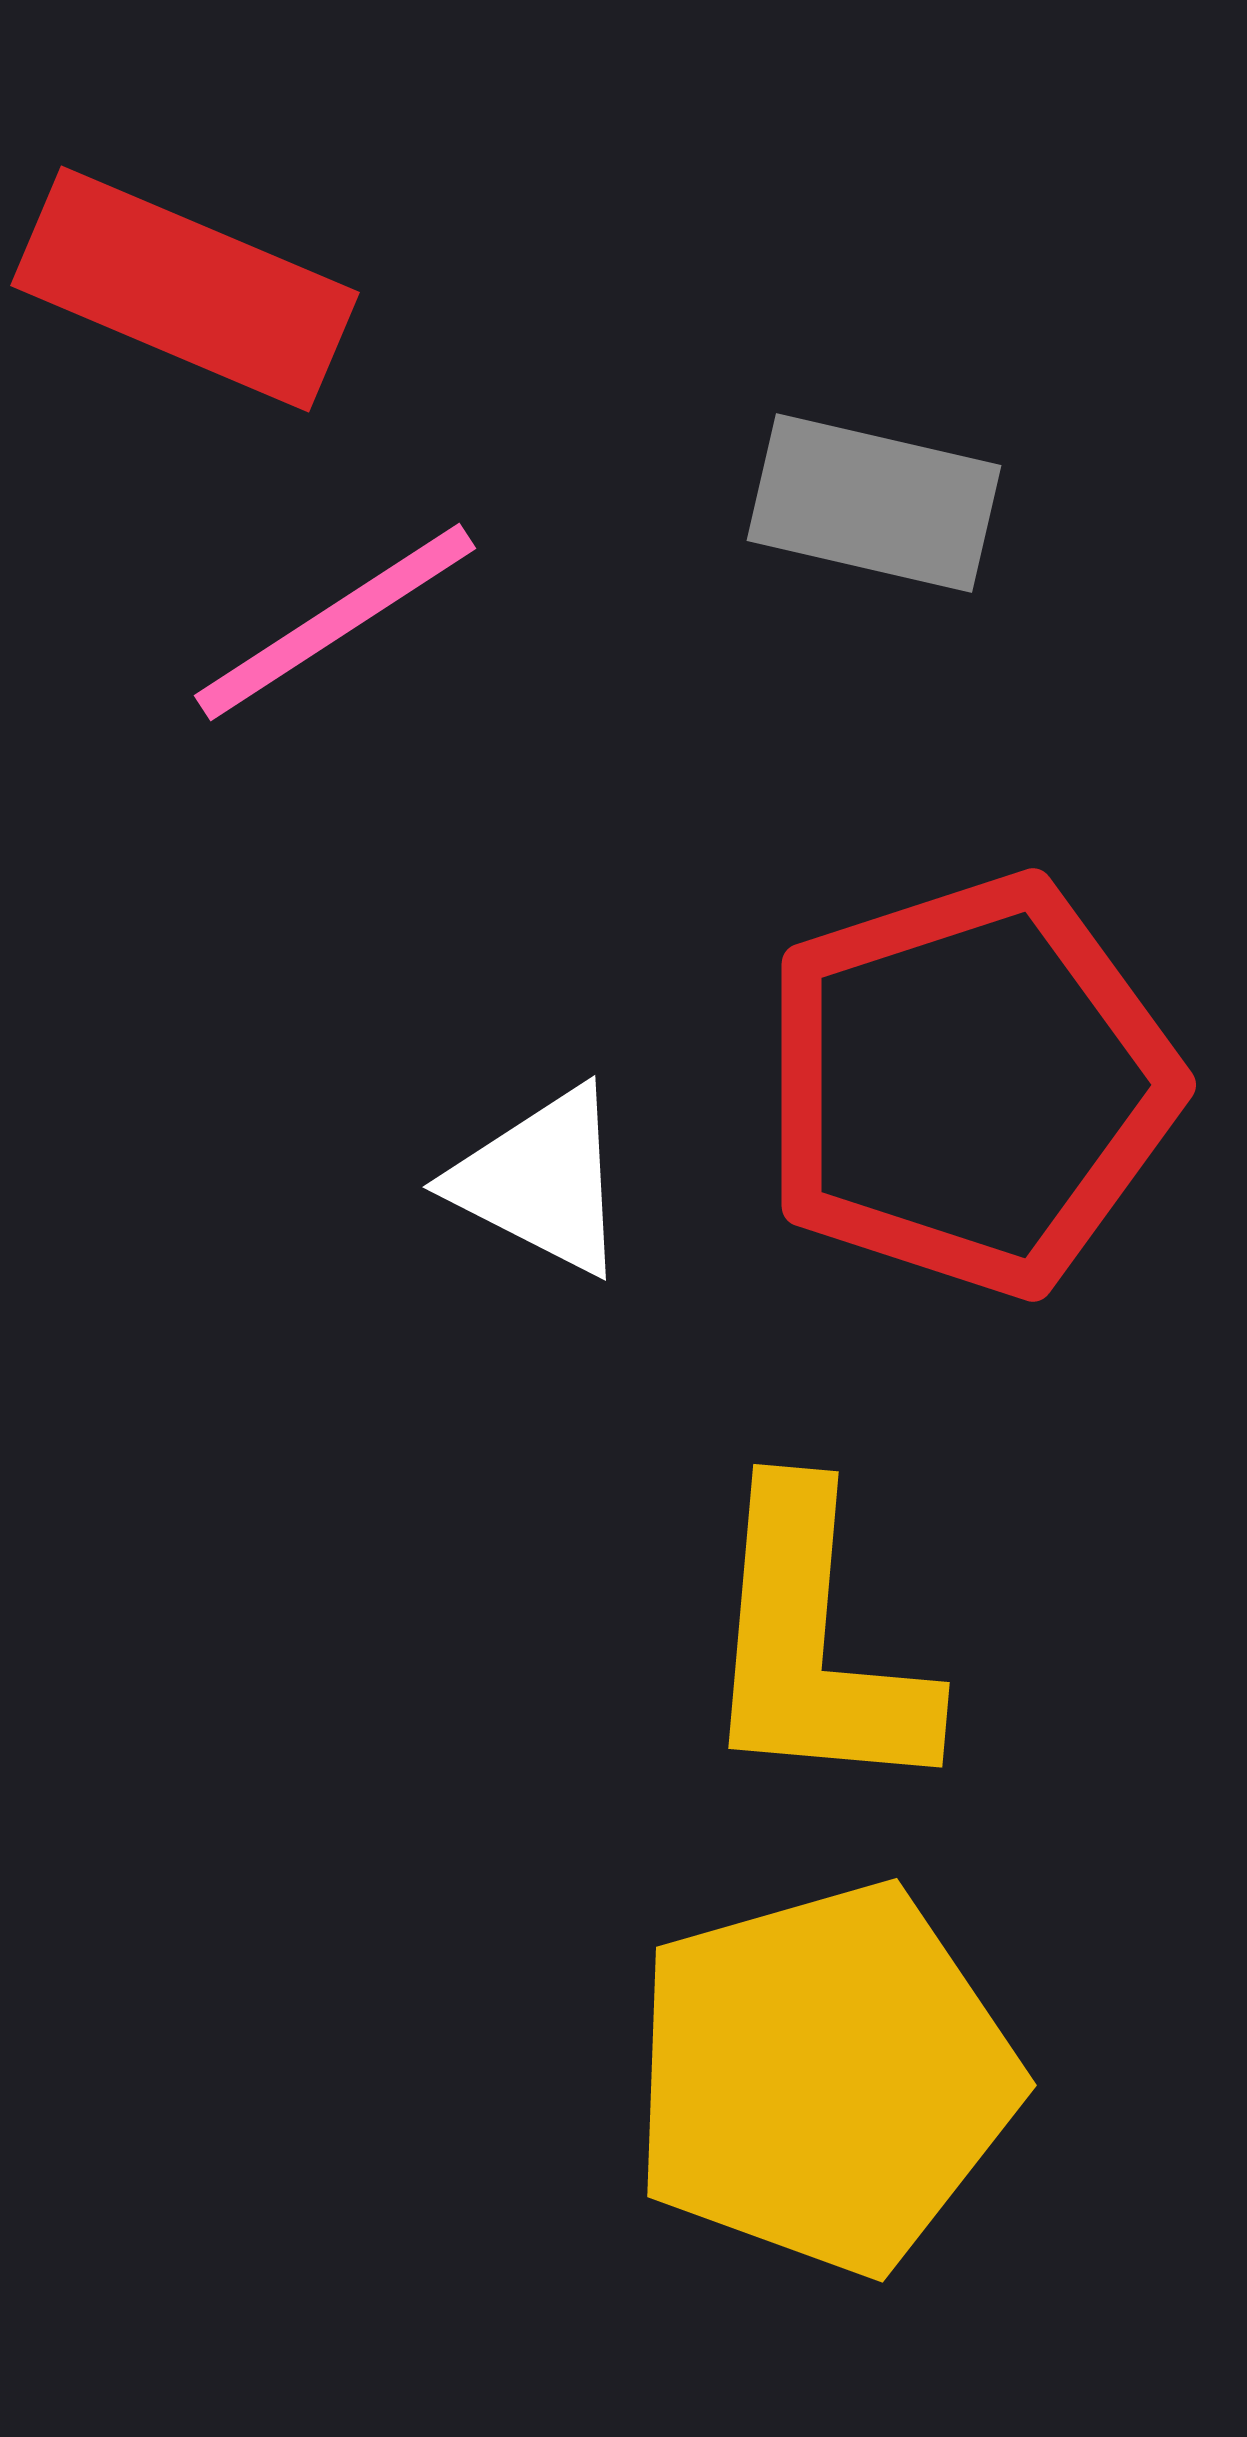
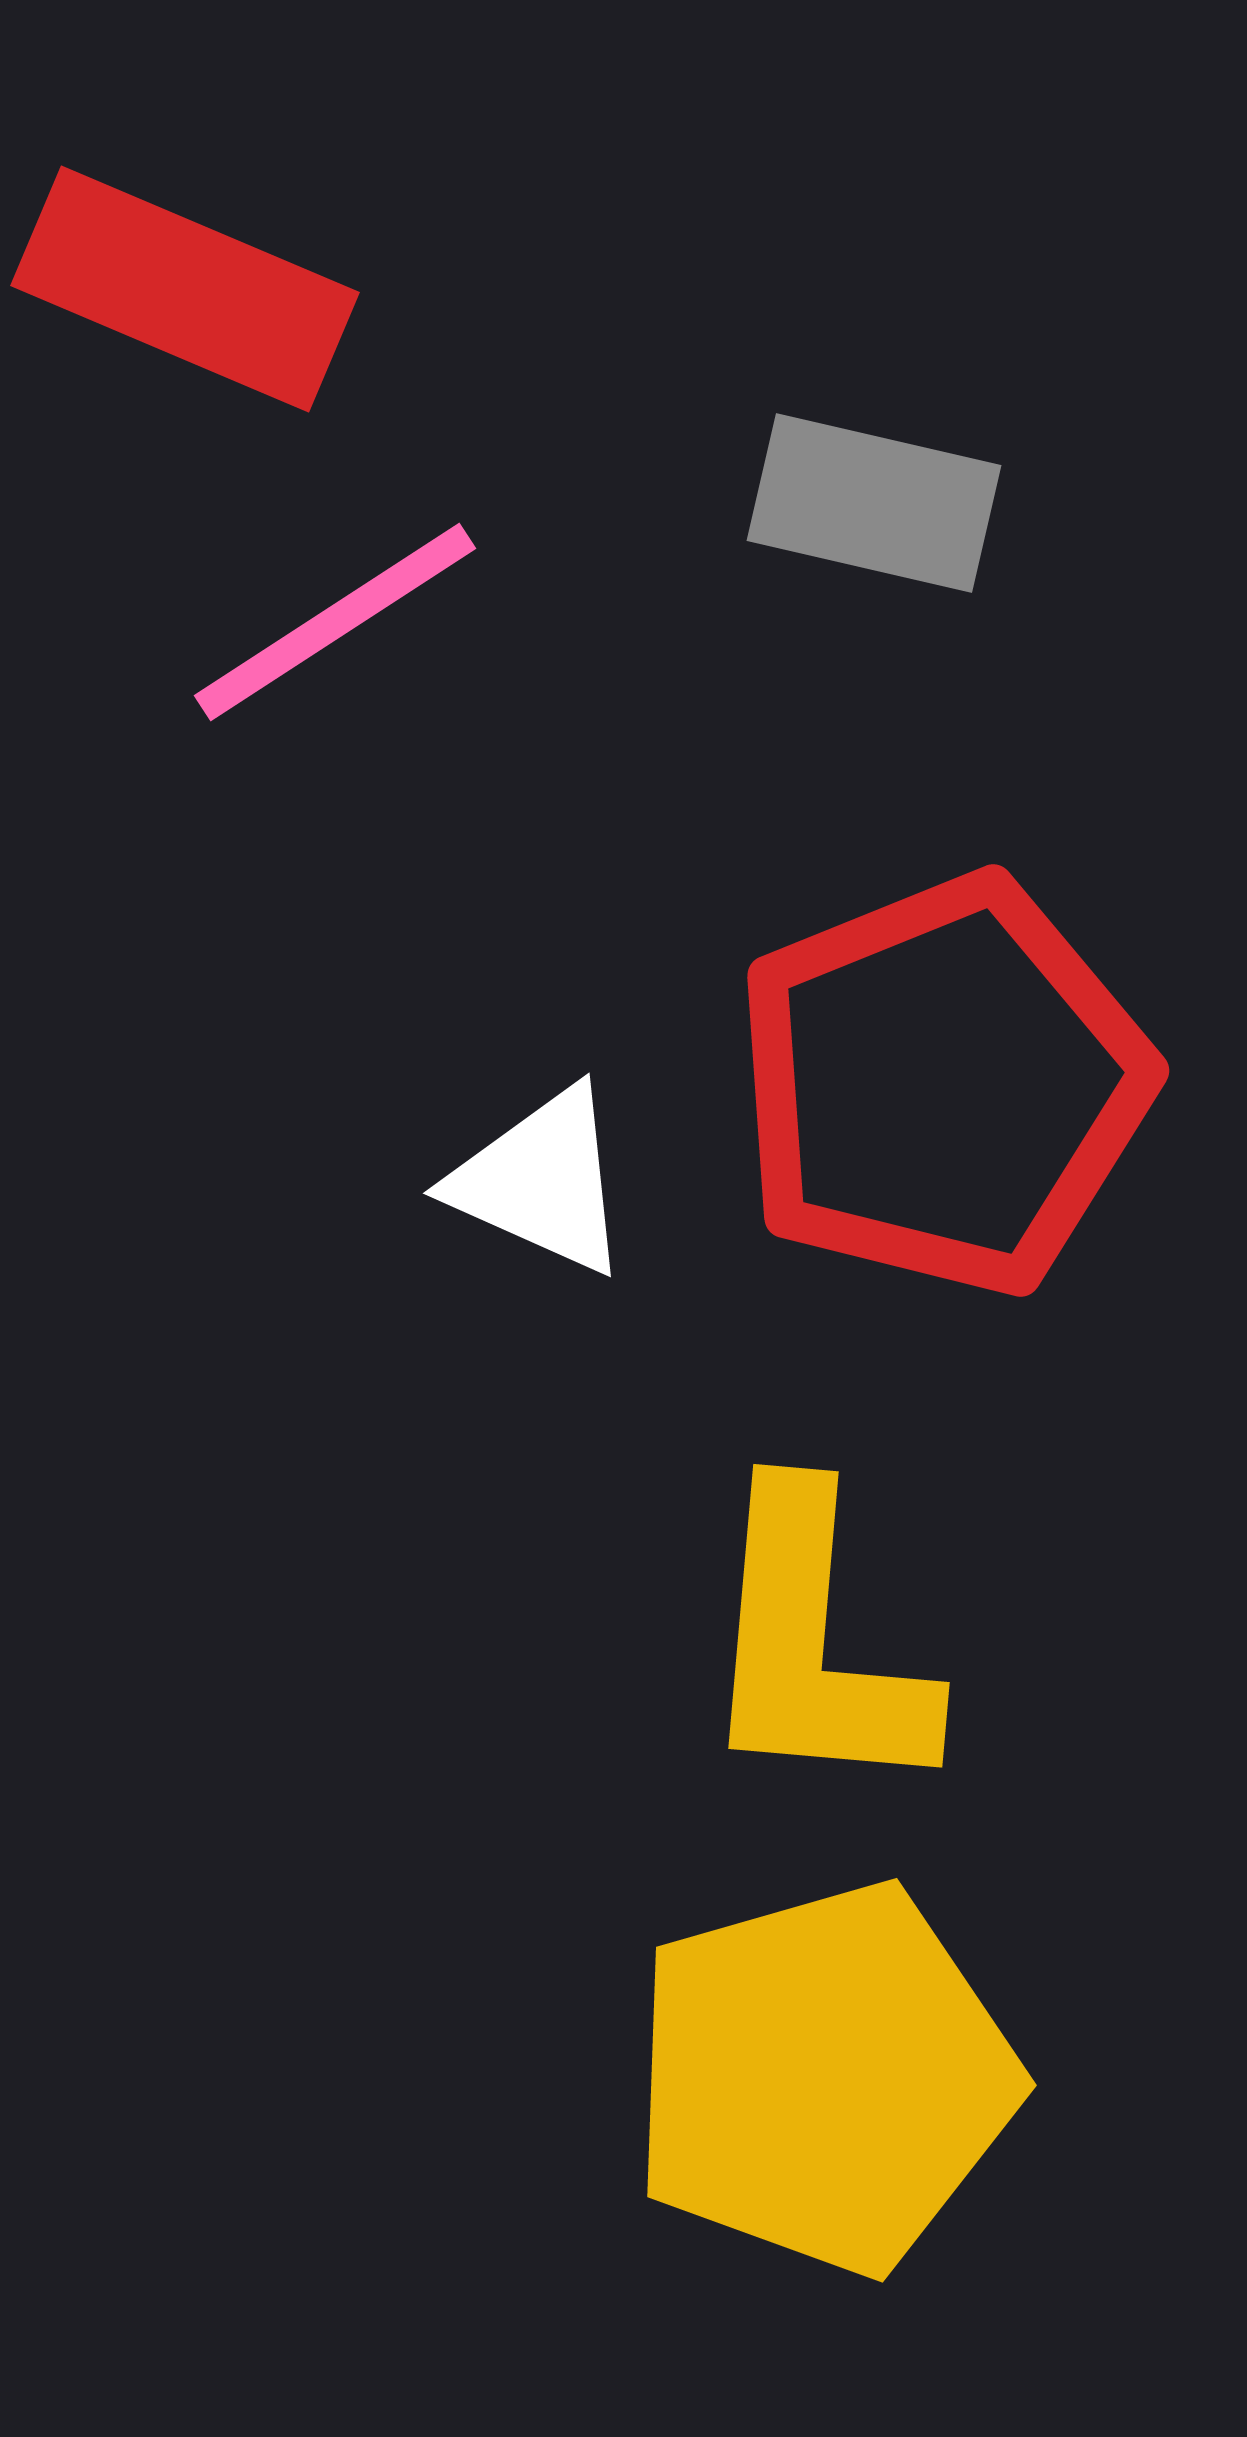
red pentagon: moved 26 px left; rotated 4 degrees counterclockwise
white triangle: rotated 3 degrees counterclockwise
